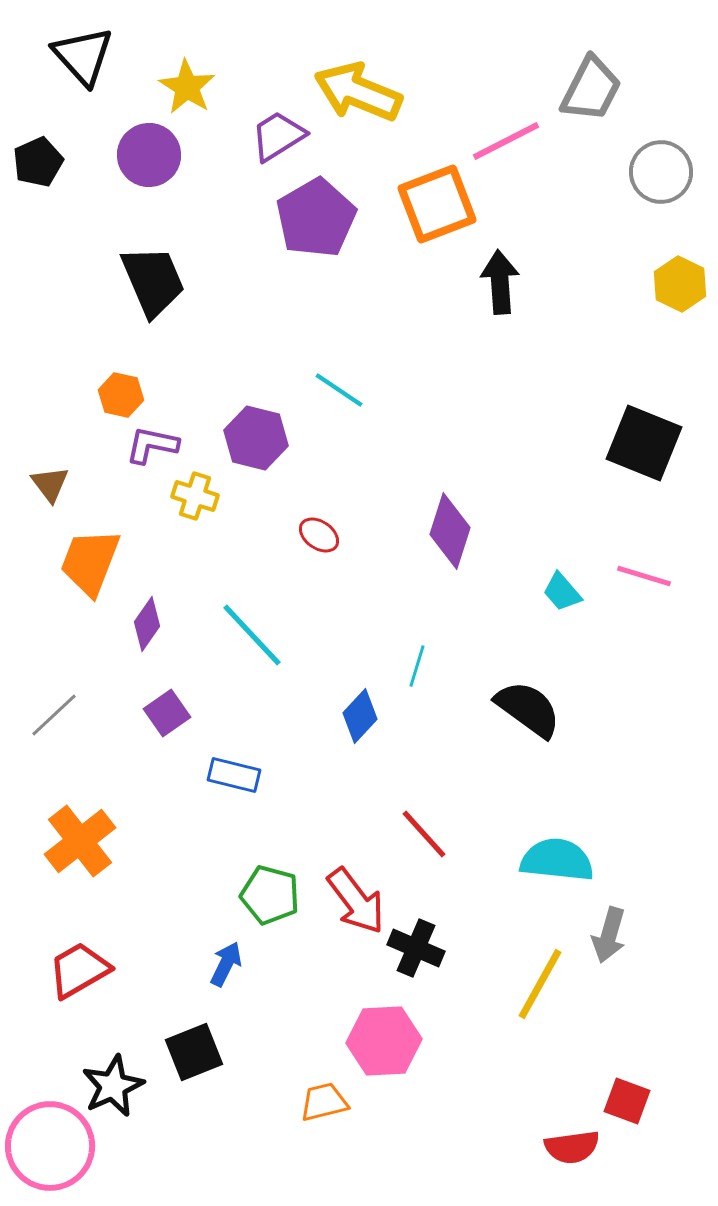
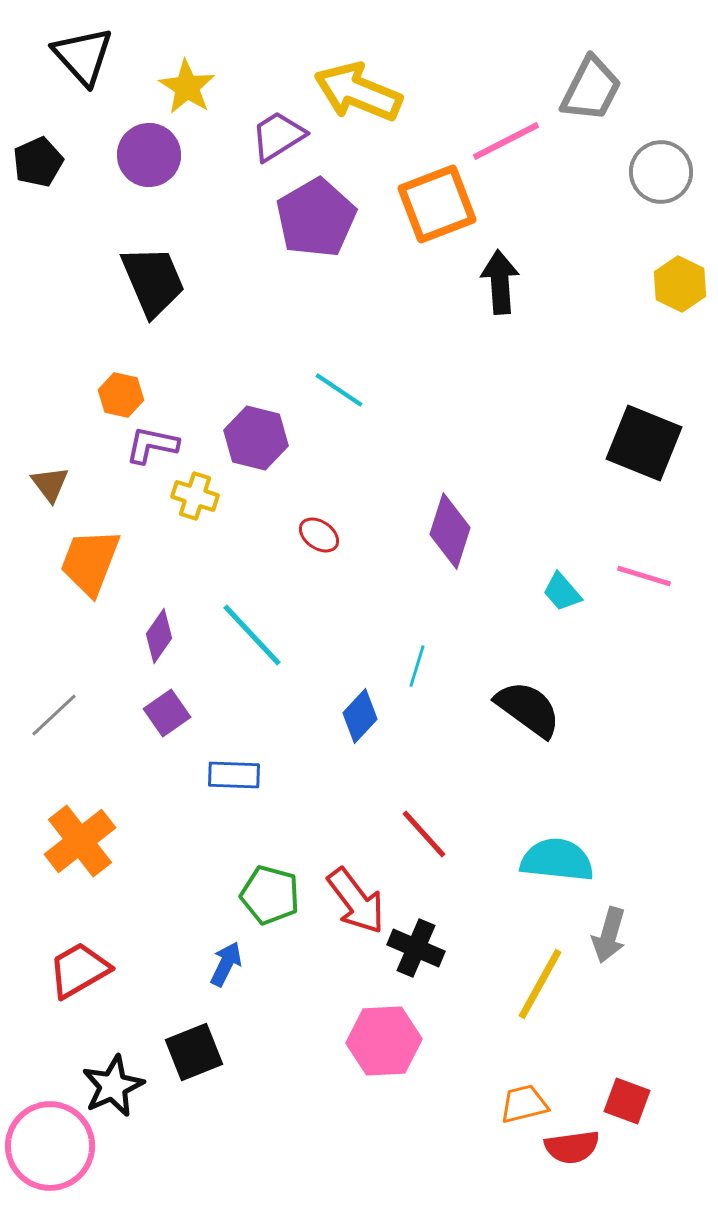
purple diamond at (147, 624): moved 12 px right, 12 px down
blue rectangle at (234, 775): rotated 12 degrees counterclockwise
orange trapezoid at (324, 1102): moved 200 px right, 2 px down
